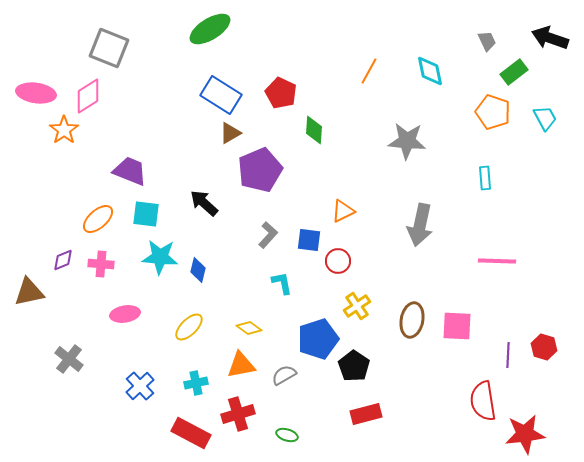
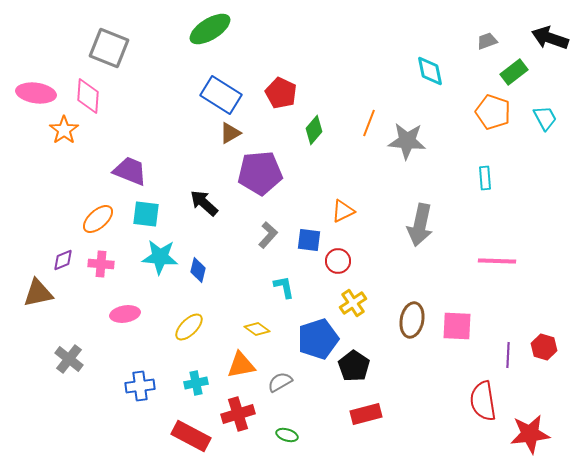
gray trapezoid at (487, 41): rotated 85 degrees counterclockwise
orange line at (369, 71): moved 52 px down; rotated 8 degrees counterclockwise
pink diamond at (88, 96): rotated 54 degrees counterclockwise
green diamond at (314, 130): rotated 36 degrees clockwise
purple pentagon at (260, 170): moved 3 px down; rotated 18 degrees clockwise
cyan L-shape at (282, 283): moved 2 px right, 4 px down
brown triangle at (29, 292): moved 9 px right, 1 px down
yellow cross at (357, 306): moved 4 px left, 3 px up
yellow diamond at (249, 328): moved 8 px right, 1 px down
gray semicircle at (284, 375): moved 4 px left, 7 px down
blue cross at (140, 386): rotated 36 degrees clockwise
red rectangle at (191, 433): moved 3 px down
red star at (525, 434): moved 5 px right
